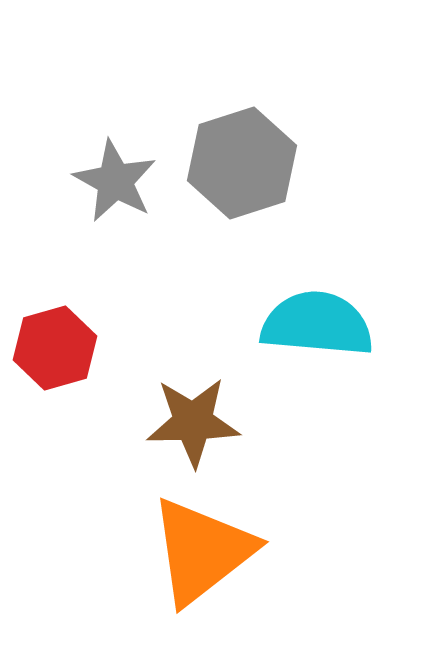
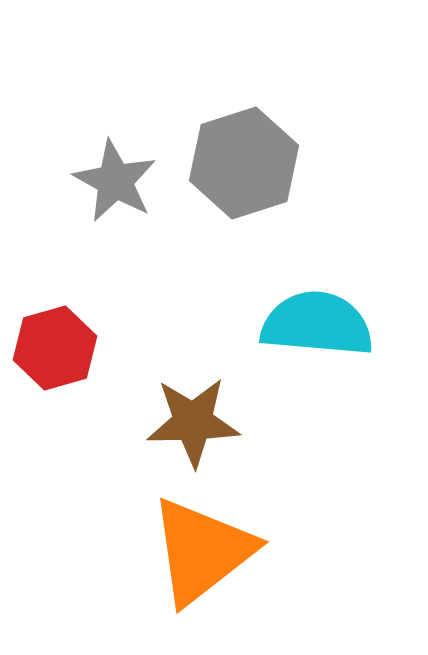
gray hexagon: moved 2 px right
